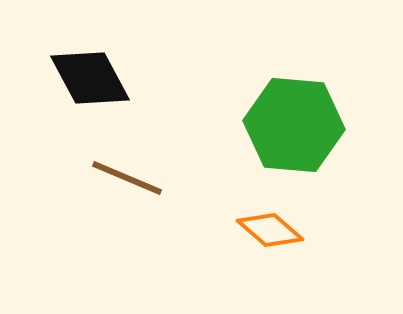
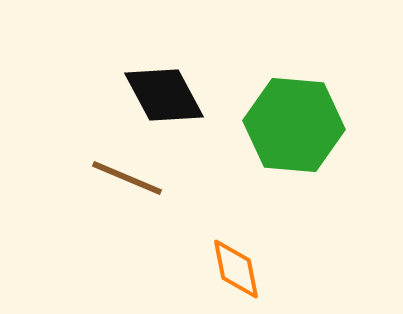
black diamond: moved 74 px right, 17 px down
orange diamond: moved 34 px left, 39 px down; rotated 38 degrees clockwise
